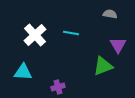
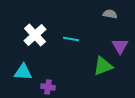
cyan line: moved 6 px down
purple triangle: moved 2 px right, 1 px down
purple cross: moved 10 px left; rotated 24 degrees clockwise
